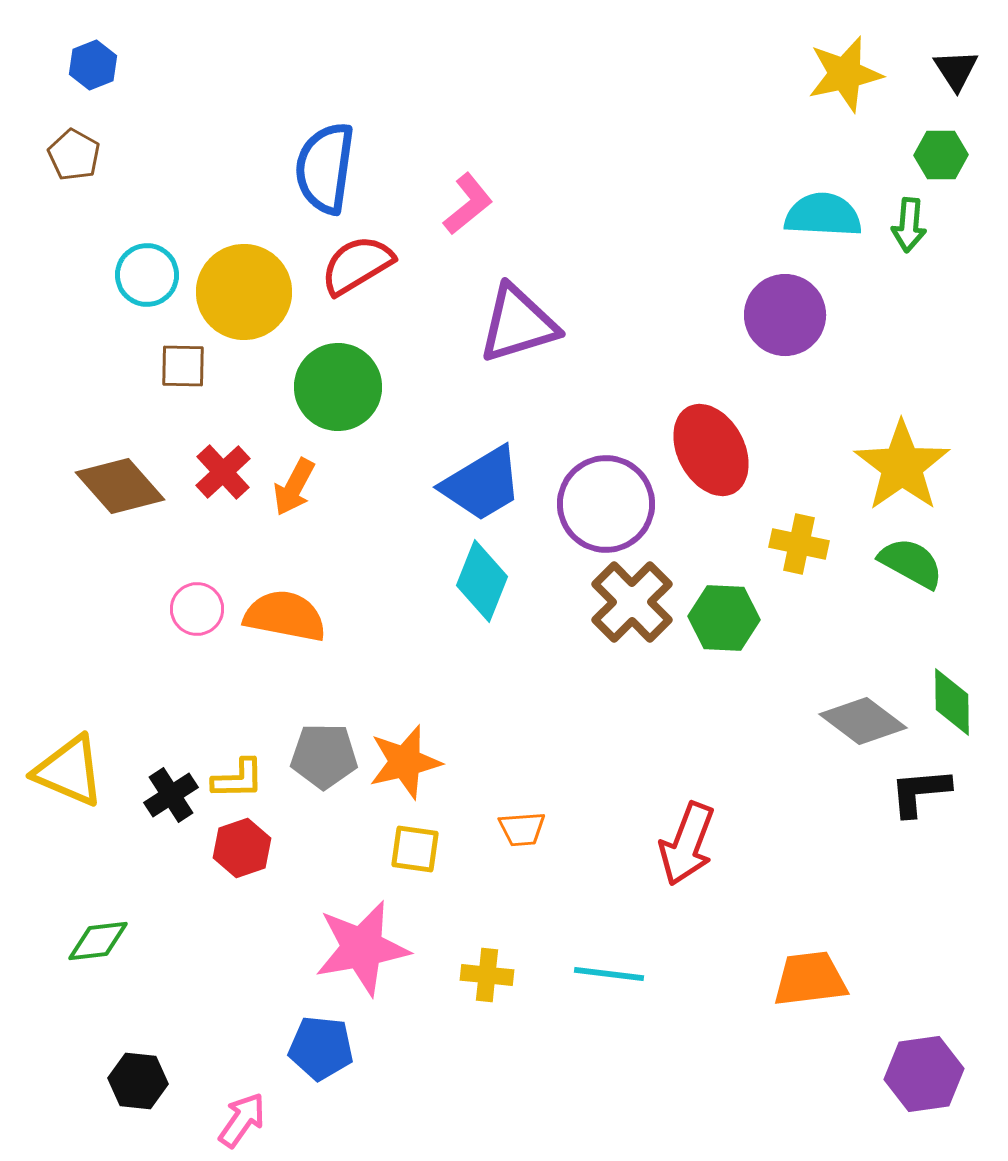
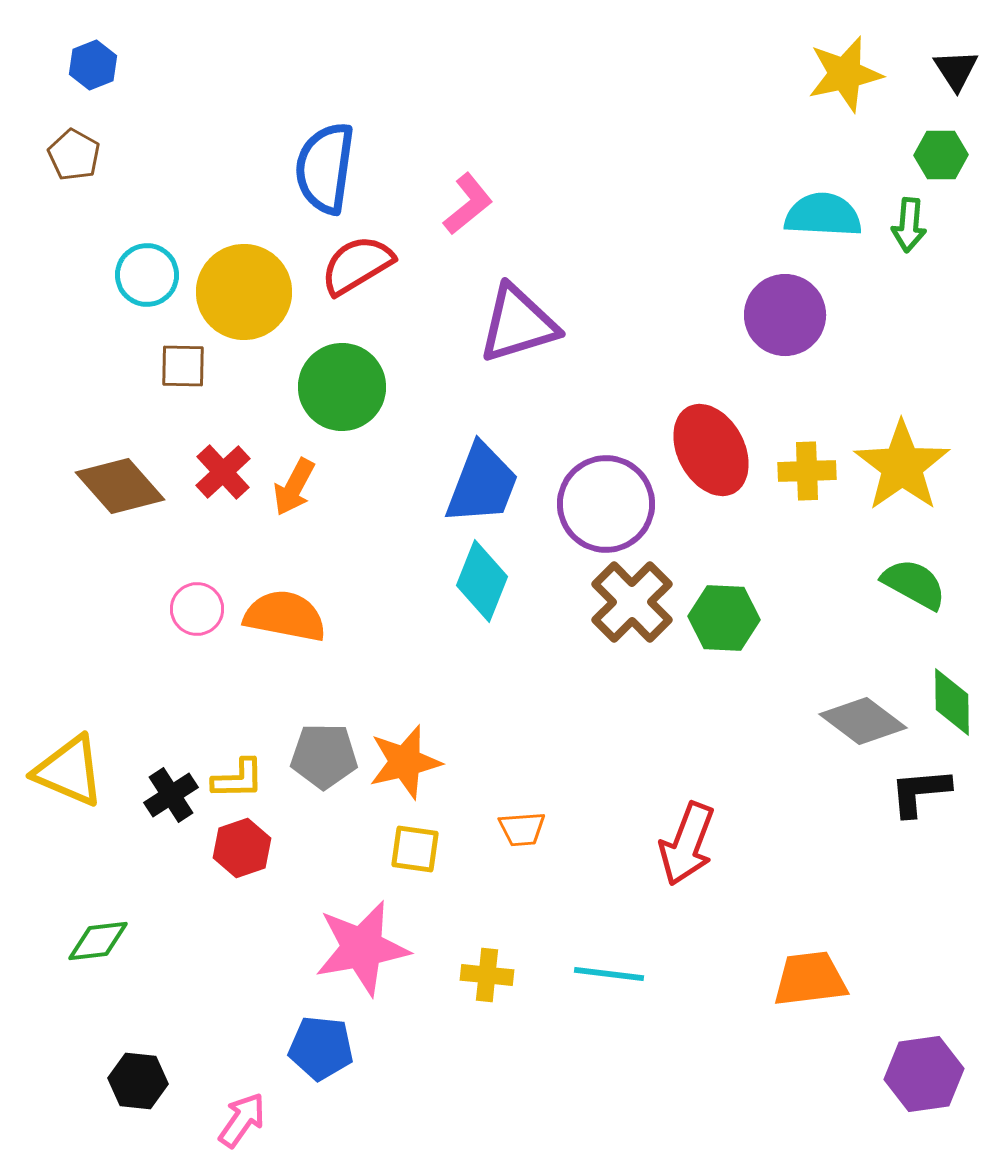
green circle at (338, 387): moved 4 px right
blue trapezoid at (482, 484): rotated 38 degrees counterclockwise
yellow cross at (799, 544): moved 8 px right, 73 px up; rotated 14 degrees counterclockwise
green semicircle at (911, 563): moved 3 px right, 21 px down
